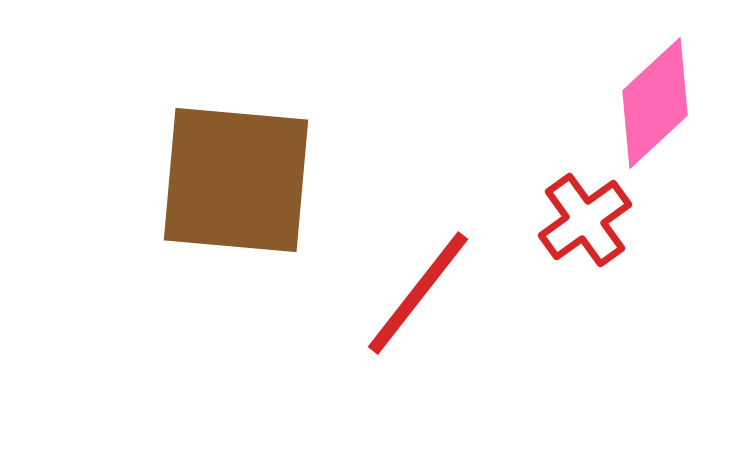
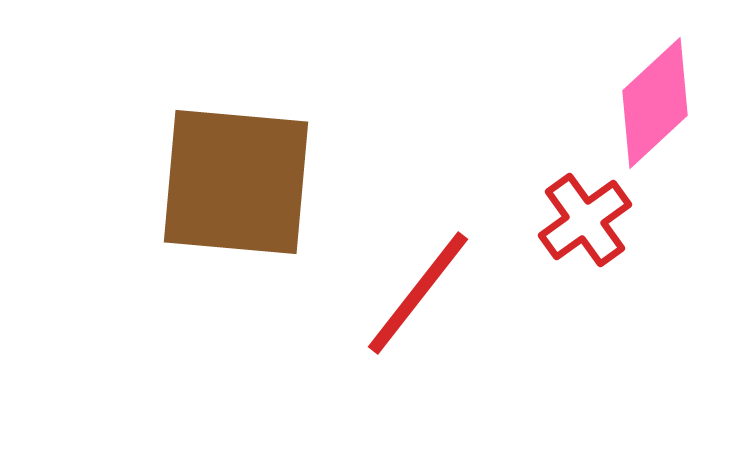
brown square: moved 2 px down
